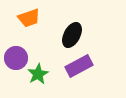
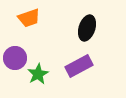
black ellipse: moved 15 px right, 7 px up; rotated 10 degrees counterclockwise
purple circle: moved 1 px left
